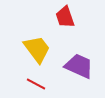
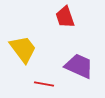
yellow trapezoid: moved 14 px left
red line: moved 8 px right; rotated 18 degrees counterclockwise
